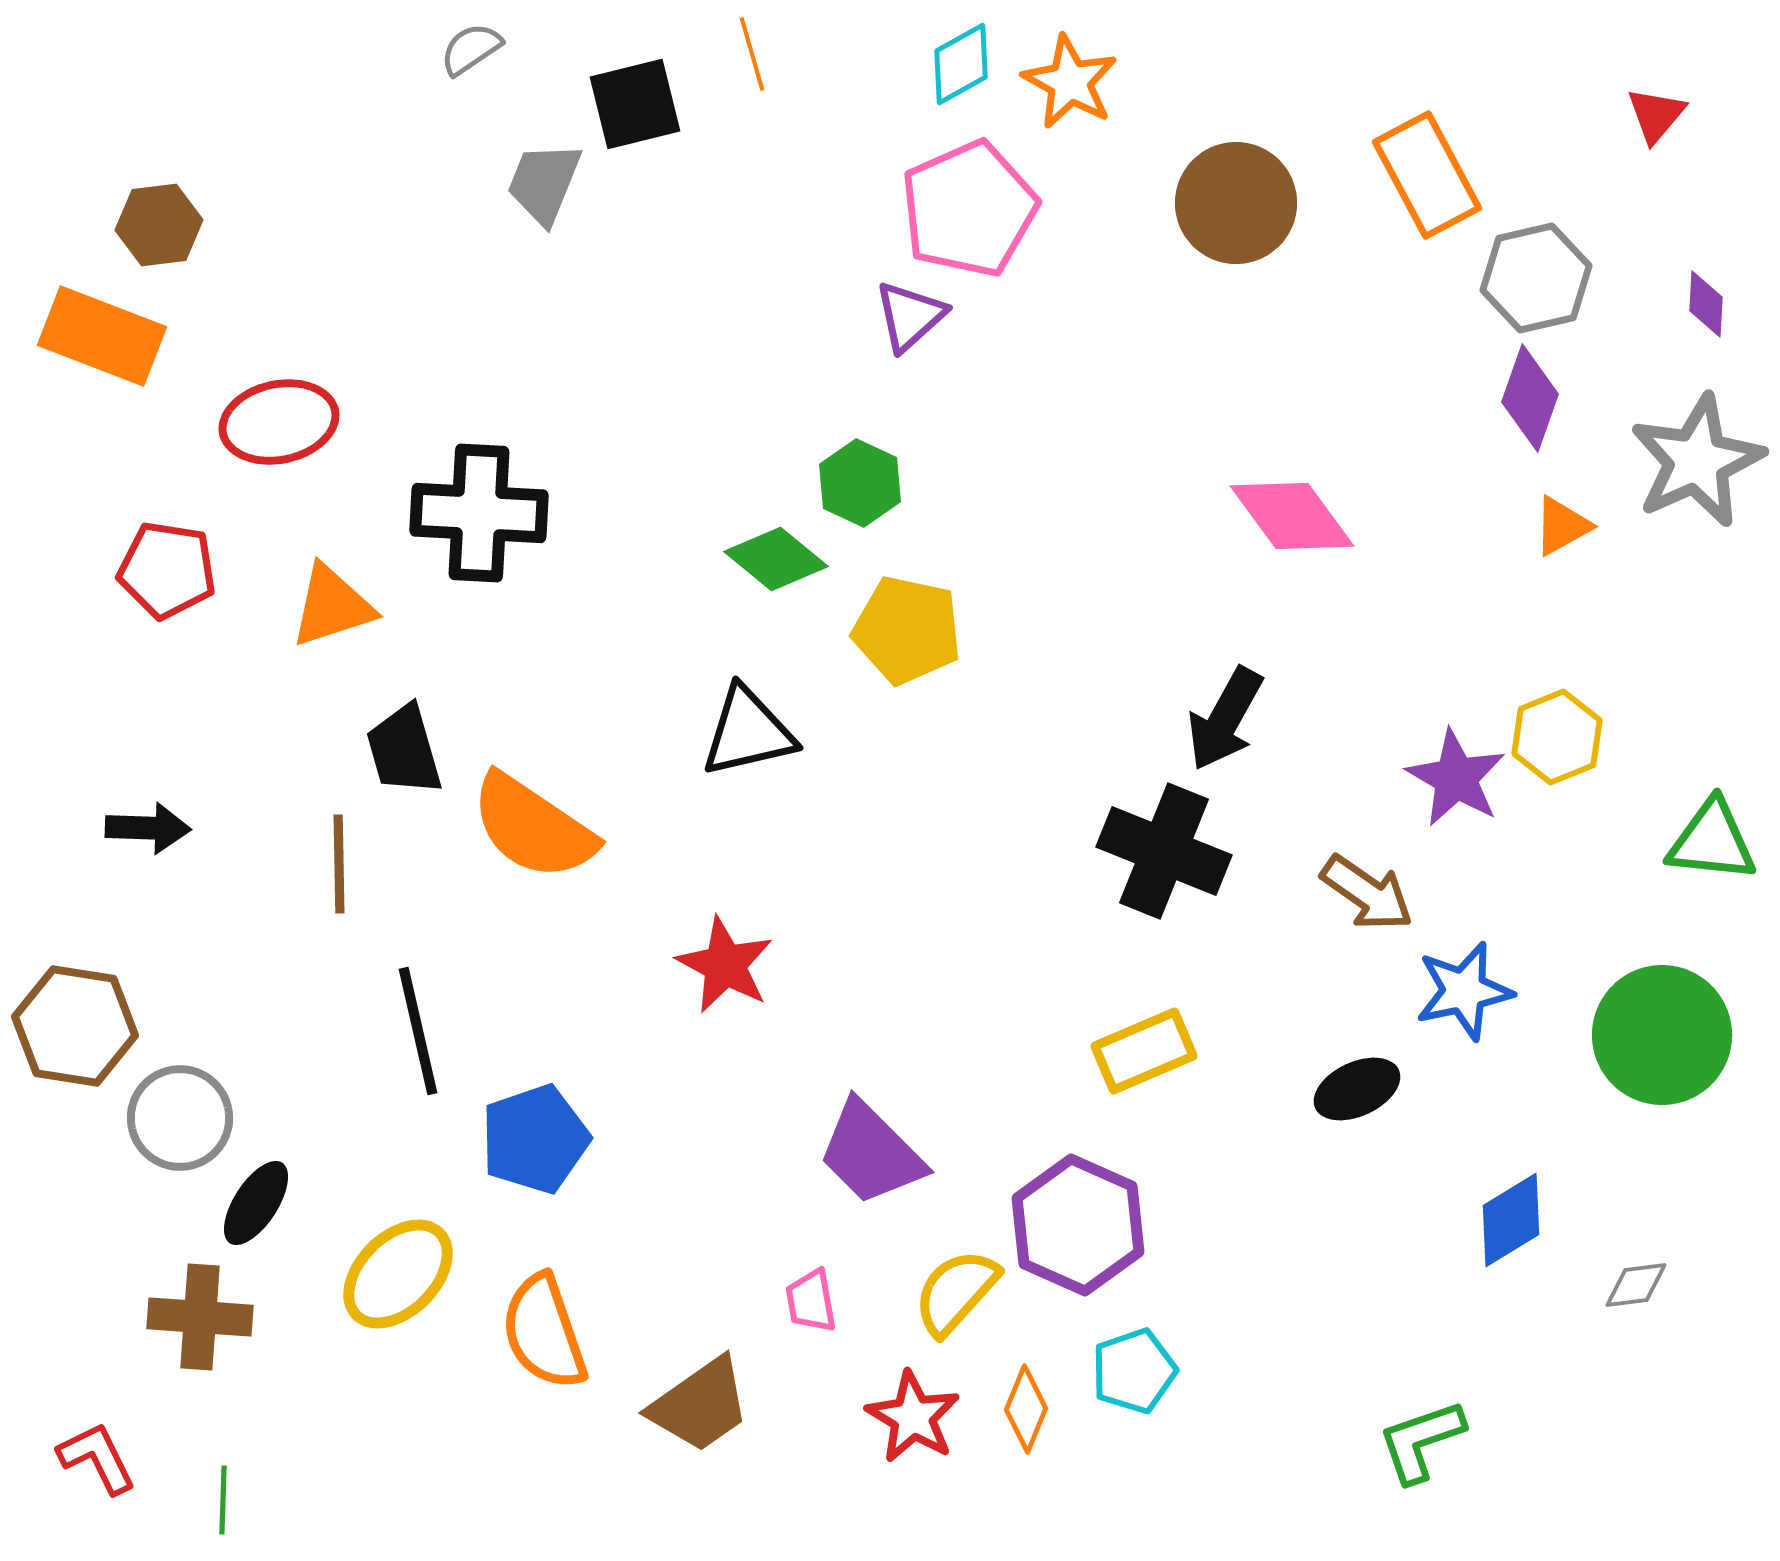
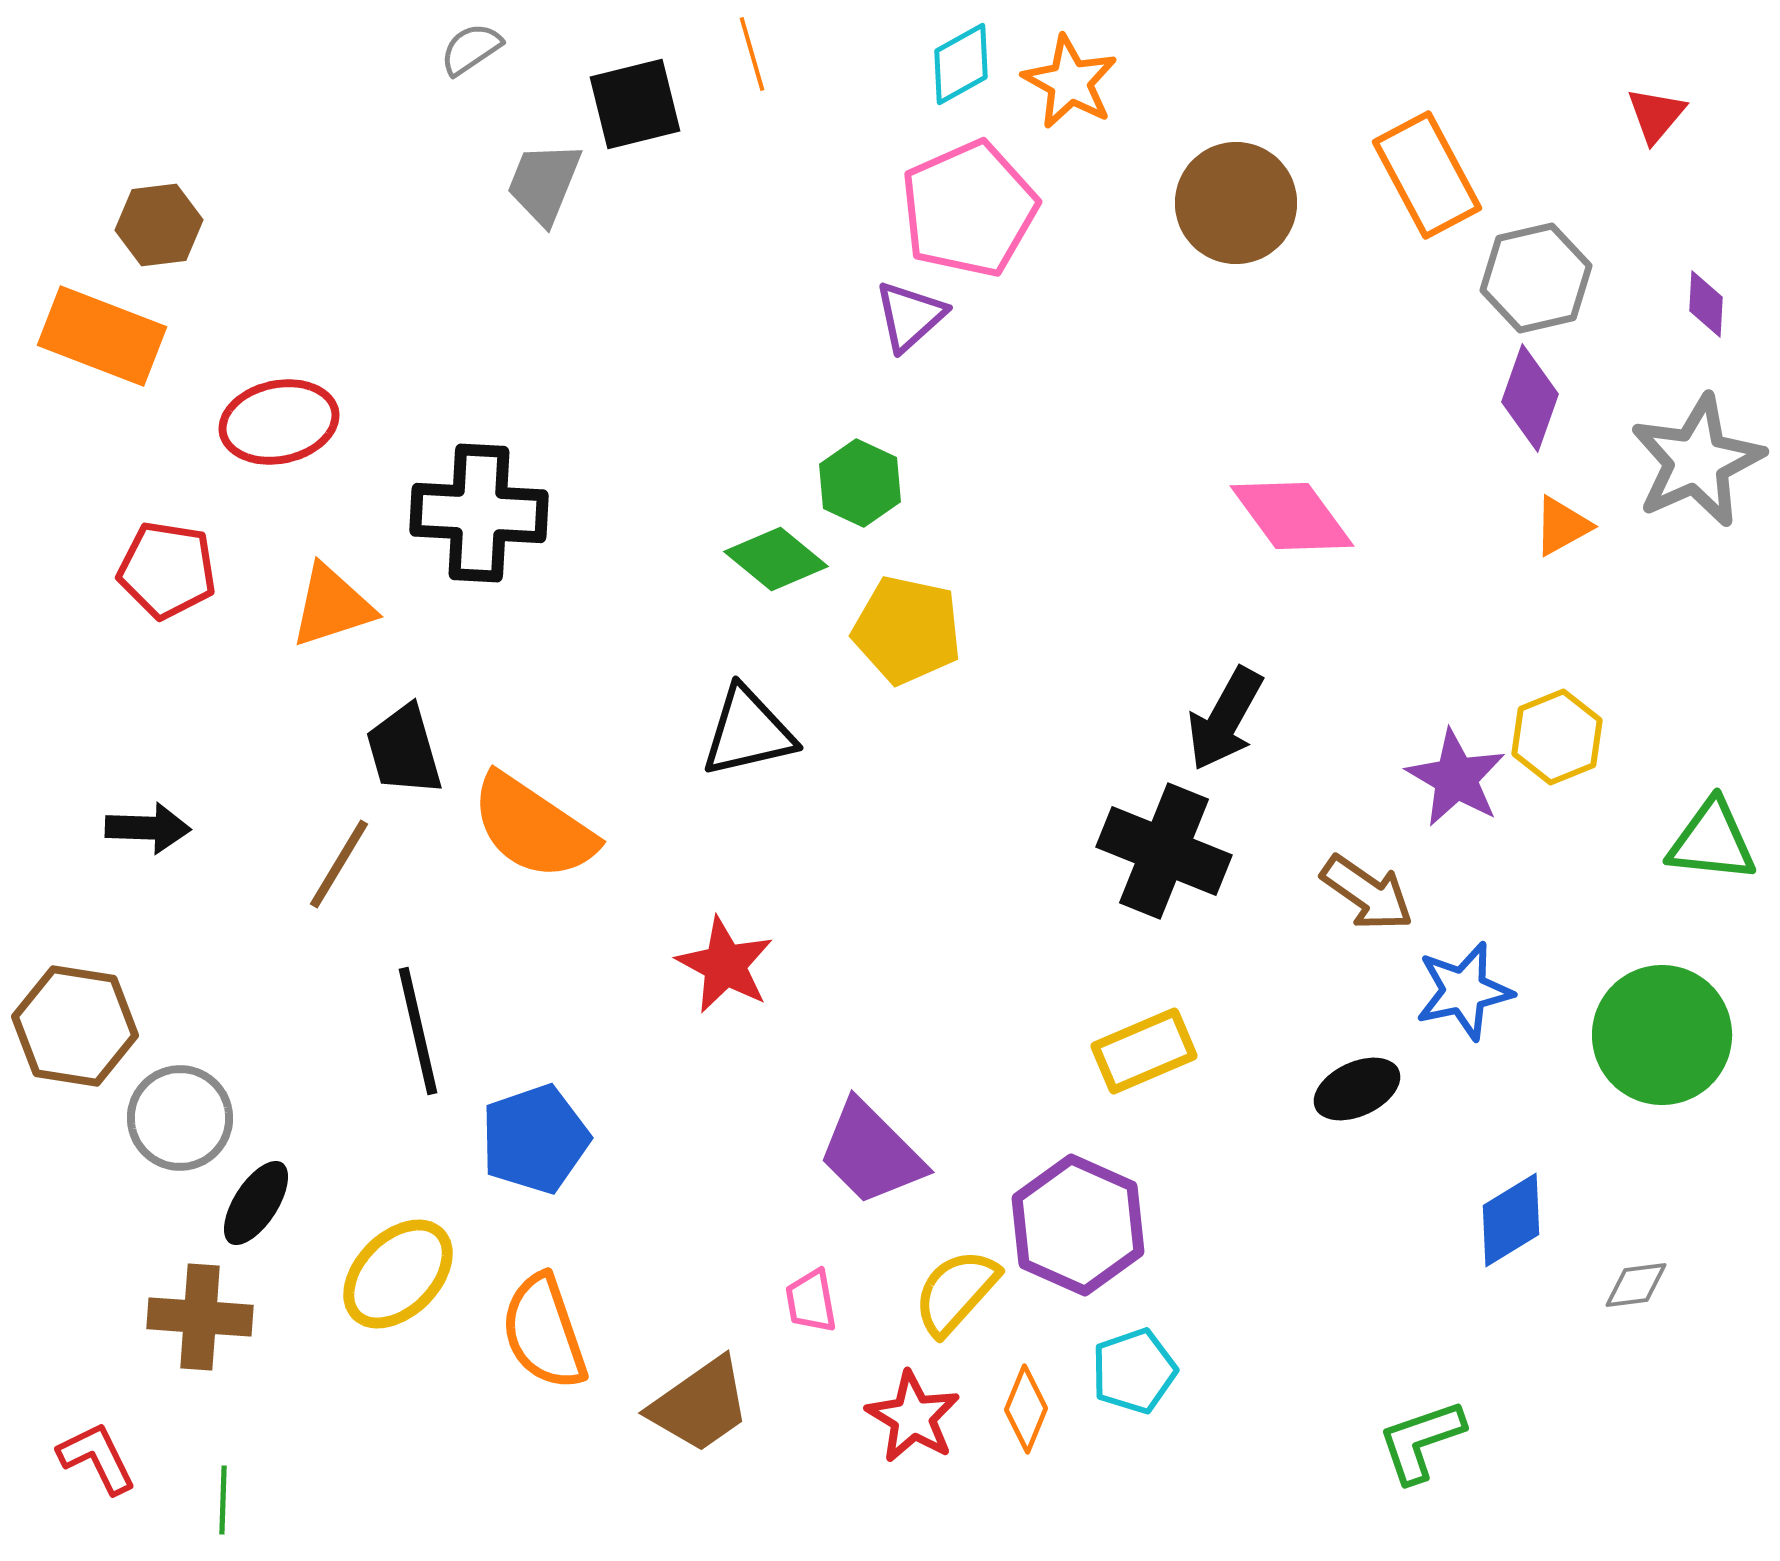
brown line at (339, 864): rotated 32 degrees clockwise
